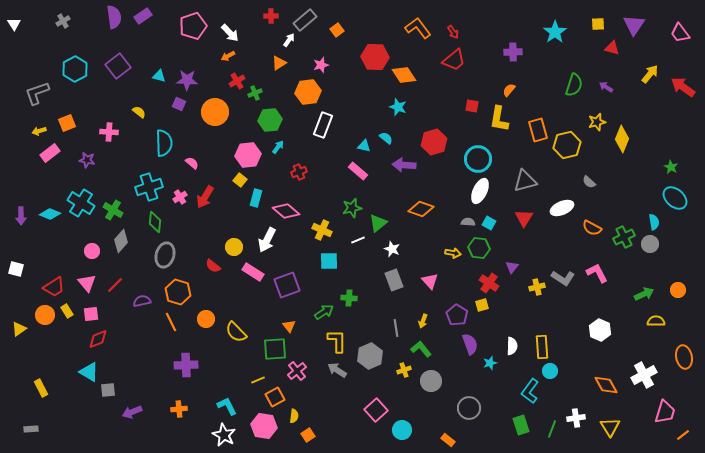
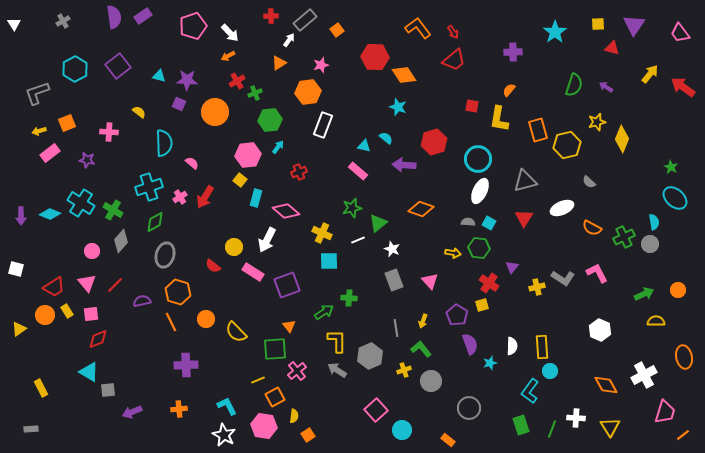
green diamond at (155, 222): rotated 55 degrees clockwise
yellow cross at (322, 230): moved 3 px down
white cross at (576, 418): rotated 12 degrees clockwise
